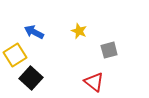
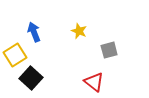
blue arrow: rotated 42 degrees clockwise
